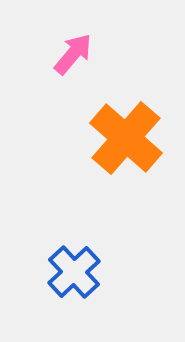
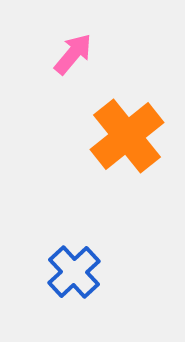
orange cross: moved 1 px right, 2 px up; rotated 10 degrees clockwise
